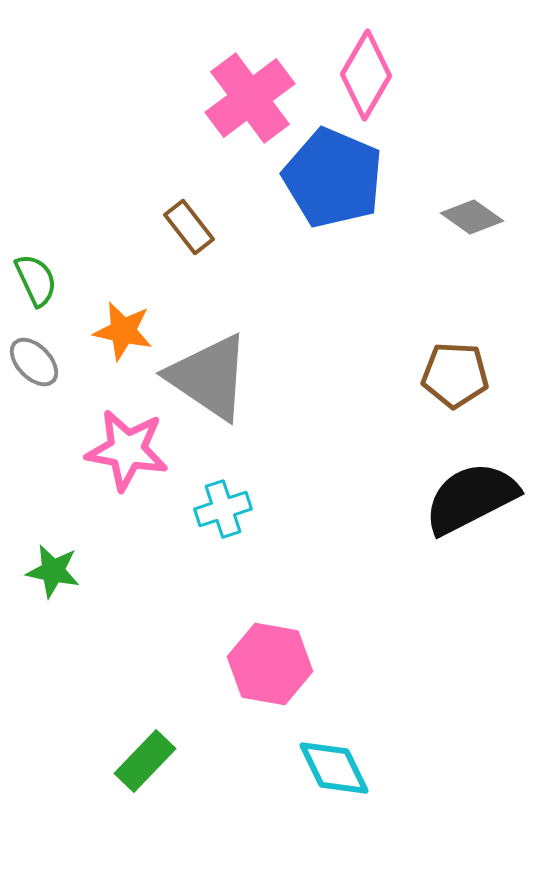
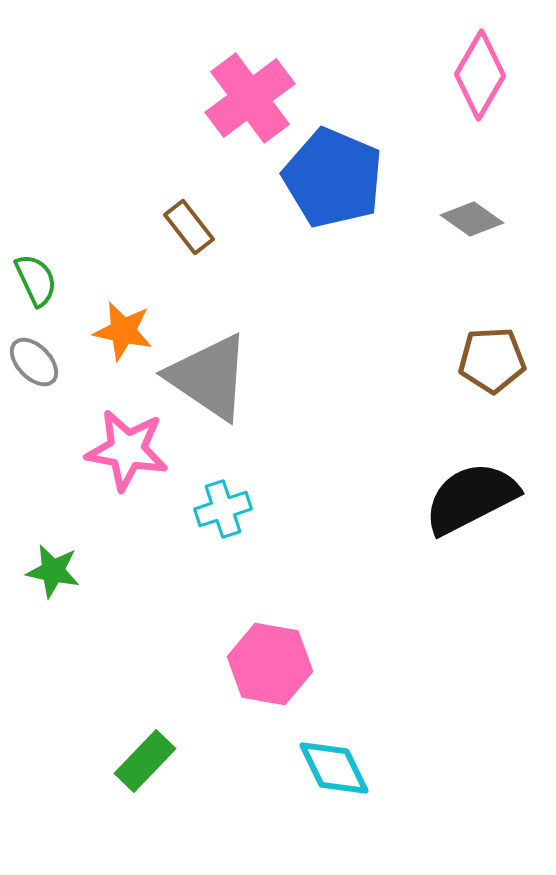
pink diamond: moved 114 px right
gray diamond: moved 2 px down
brown pentagon: moved 37 px right, 15 px up; rotated 6 degrees counterclockwise
